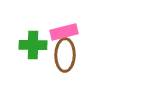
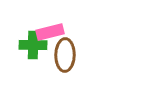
pink rectangle: moved 14 px left
